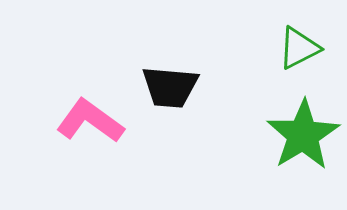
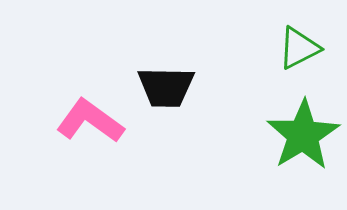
black trapezoid: moved 4 px left; rotated 4 degrees counterclockwise
